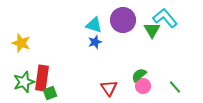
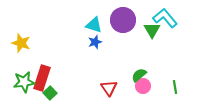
red rectangle: rotated 10 degrees clockwise
green star: rotated 10 degrees clockwise
green line: rotated 32 degrees clockwise
green square: rotated 24 degrees counterclockwise
